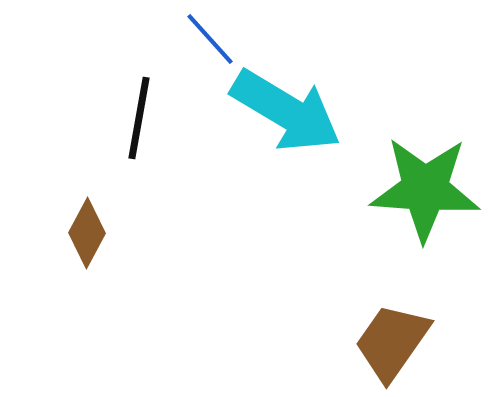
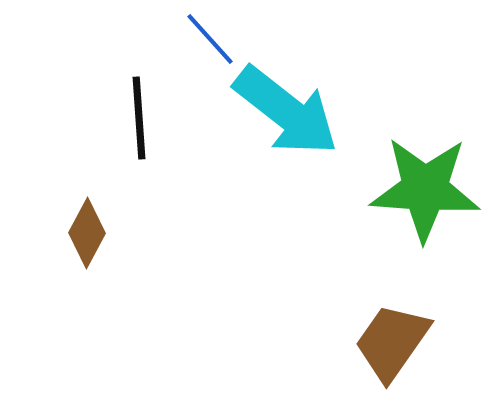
cyan arrow: rotated 7 degrees clockwise
black line: rotated 14 degrees counterclockwise
